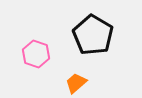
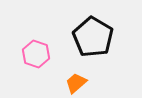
black pentagon: moved 2 px down
